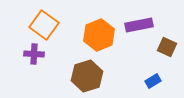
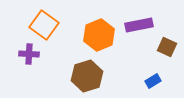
purple cross: moved 5 px left
